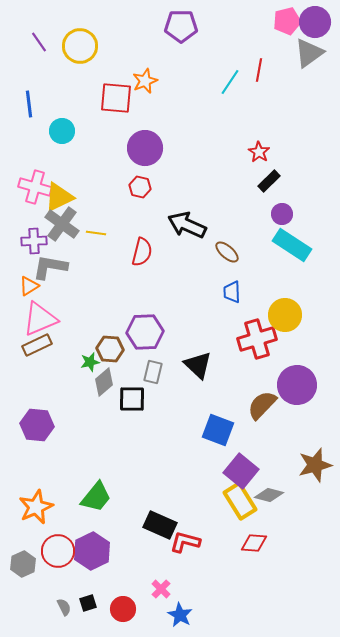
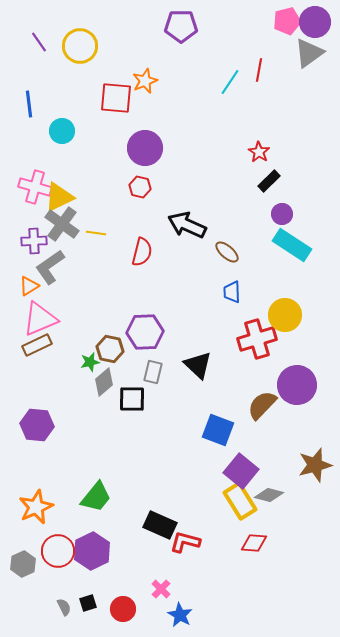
gray L-shape at (50, 267): rotated 45 degrees counterclockwise
brown hexagon at (110, 349): rotated 8 degrees clockwise
